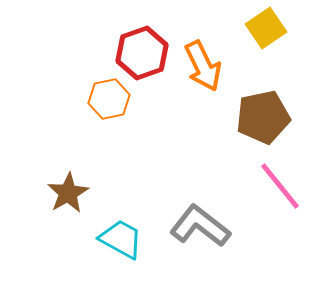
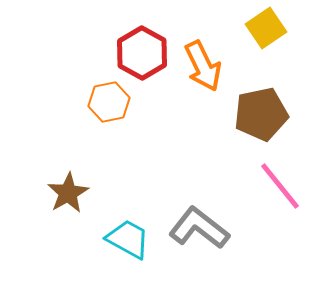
red hexagon: rotated 12 degrees counterclockwise
orange hexagon: moved 3 px down
brown pentagon: moved 2 px left, 3 px up
gray L-shape: moved 1 px left, 2 px down
cyan trapezoid: moved 7 px right
